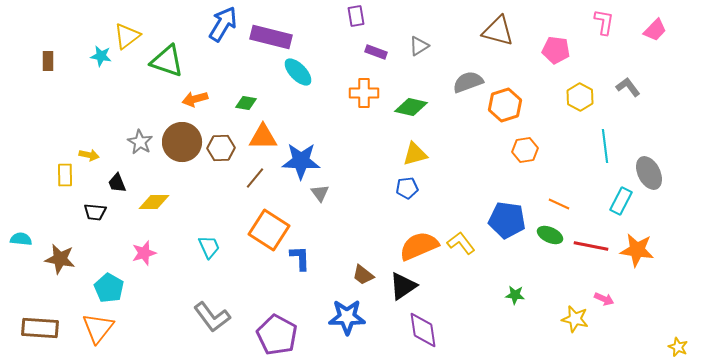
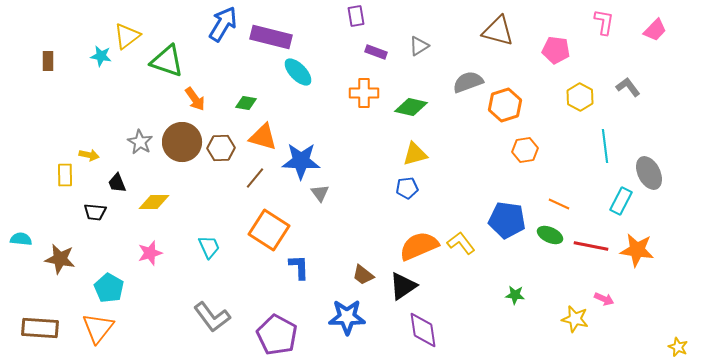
orange arrow at (195, 99): rotated 110 degrees counterclockwise
orange triangle at (263, 137): rotated 16 degrees clockwise
pink star at (144, 253): moved 6 px right
blue L-shape at (300, 258): moved 1 px left, 9 px down
